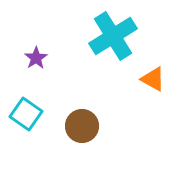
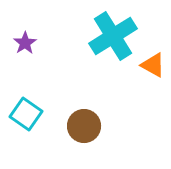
purple star: moved 11 px left, 15 px up
orange triangle: moved 14 px up
brown circle: moved 2 px right
